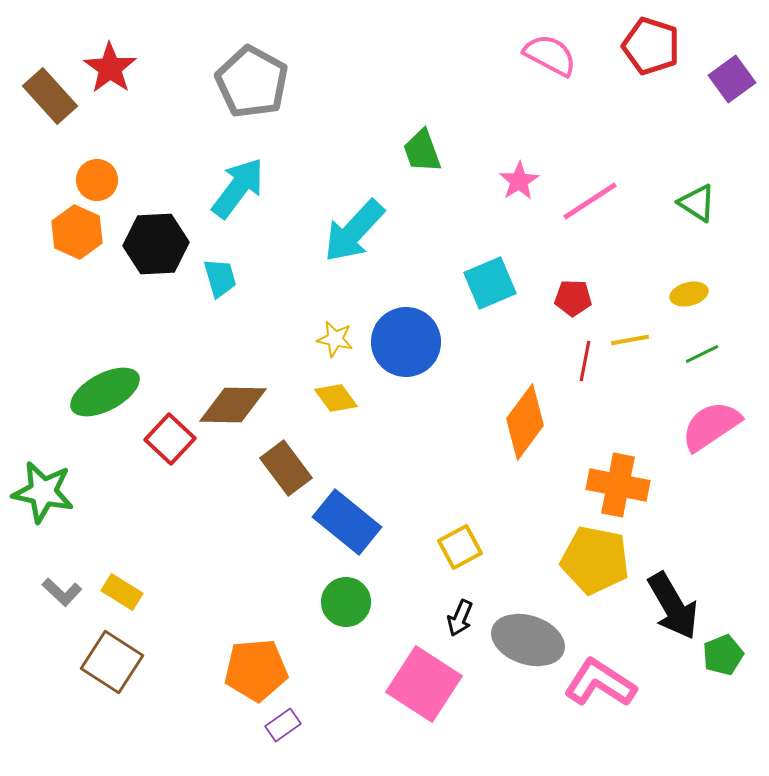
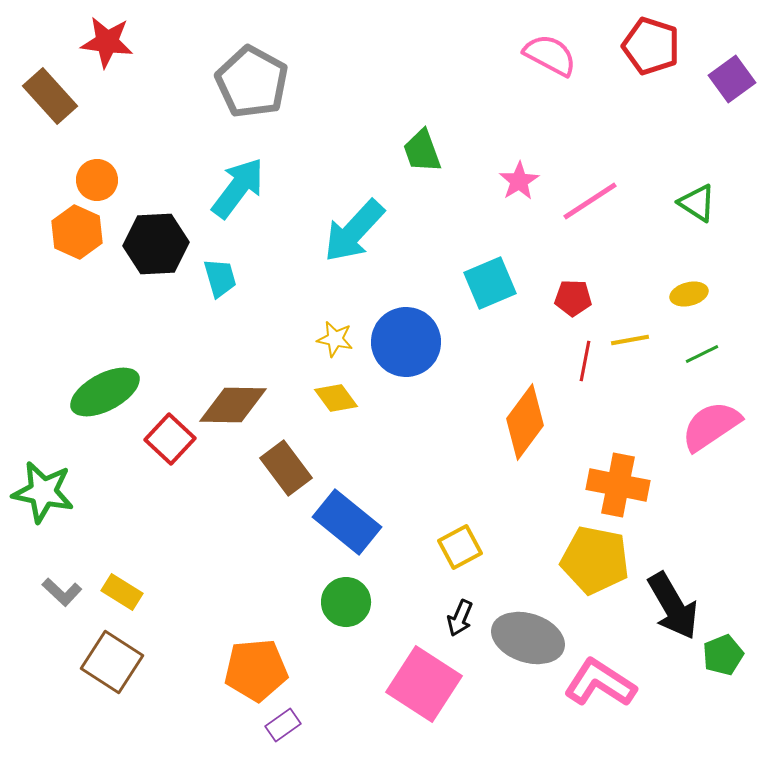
red star at (110, 68): moved 3 px left, 26 px up; rotated 28 degrees counterclockwise
gray ellipse at (528, 640): moved 2 px up
